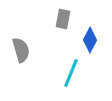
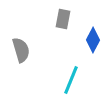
blue diamond: moved 3 px right
cyan line: moved 7 px down
